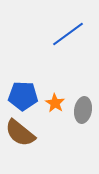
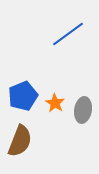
blue pentagon: rotated 24 degrees counterclockwise
brown semicircle: moved 8 px down; rotated 108 degrees counterclockwise
